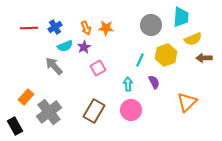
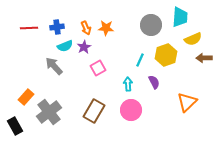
cyan trapezoid: moved 1 px left
blue cross: moved 2 px right; rotated 24 degrees clockwise
